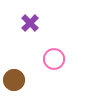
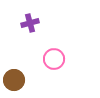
purple cross: rotated 30 degrees clockwise
